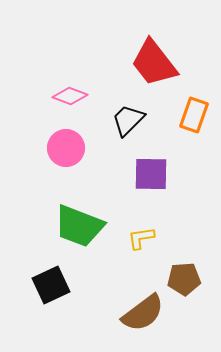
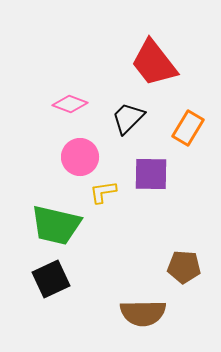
pink diamond: moved 8 px down
orange rectangle: moved 6 px left, 13 px down; rotated 12 degrees clockwise
black trapezoid: moved 2 px up
pink circle: moved 14 px right, 9 px down
green trapezoid: moved 23 px left, 1 px up; rotated 8 degrees counterclockwise
yellow L-shape: moved 38 px left, 46 px up
brown pentagon: moved 12 px up; rotated 8 degrees clockwise
black square: moved 6 px up
brown semicircle: rotated 36 degrees clockwise
